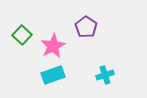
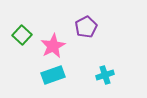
purple pentagon: rotated 10 degrees clockwise
